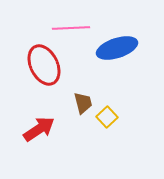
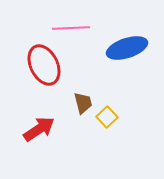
blue ellipse: moved 10 px right
